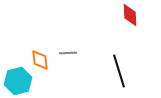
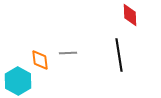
black line: moved 16 px up; rotated 8 degrees clockwise
cyan hexagon: rotated 16 degrees counterclockwise
